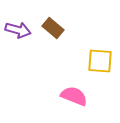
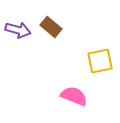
brown rectangle: moved 2 px left, 1 px up
yellow square: rotated 16 degrees counterclockwise
